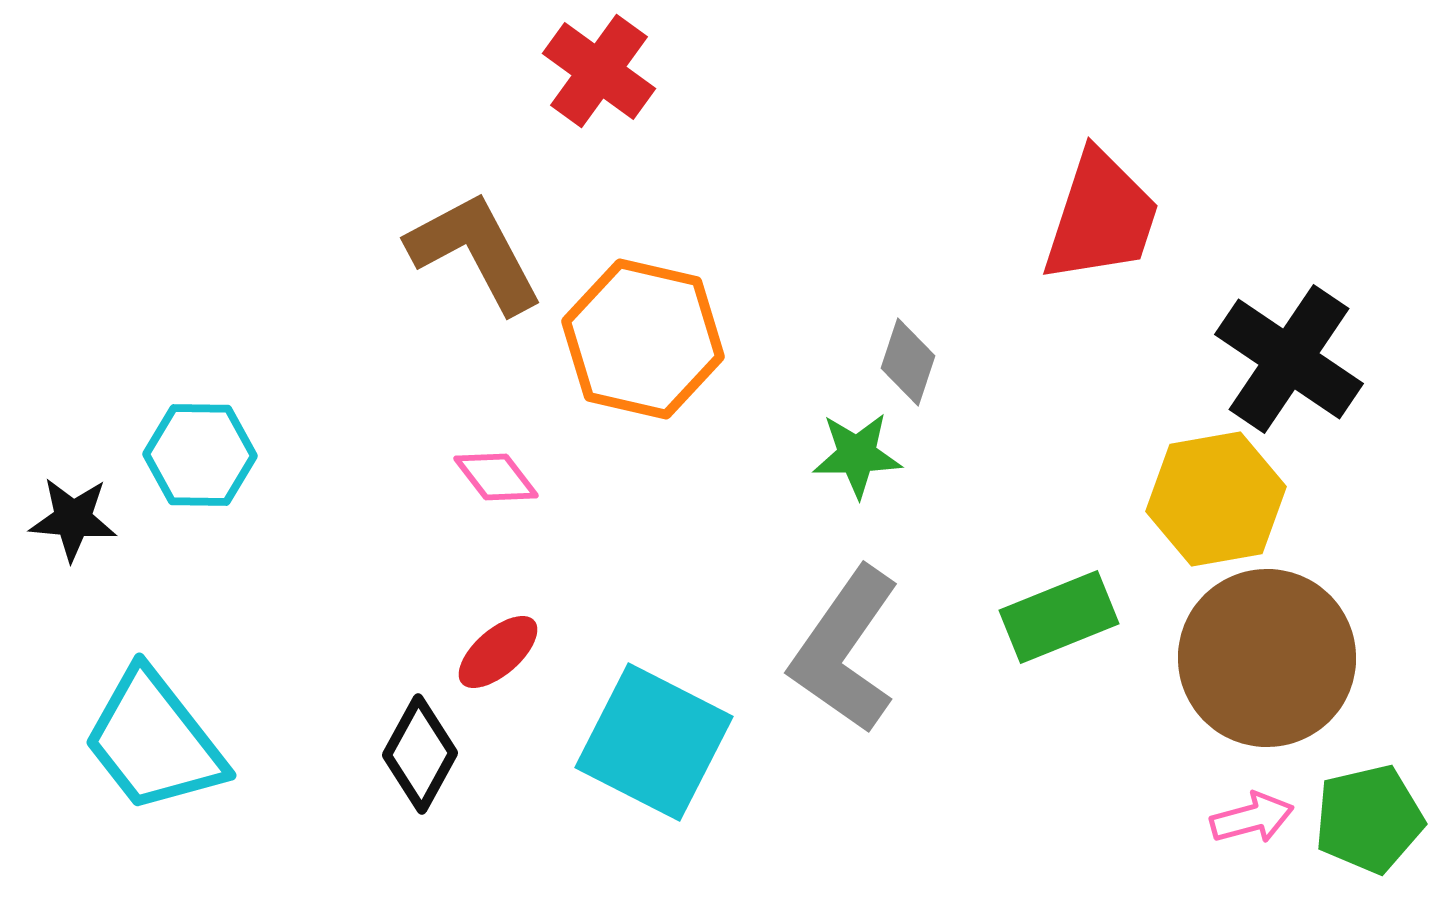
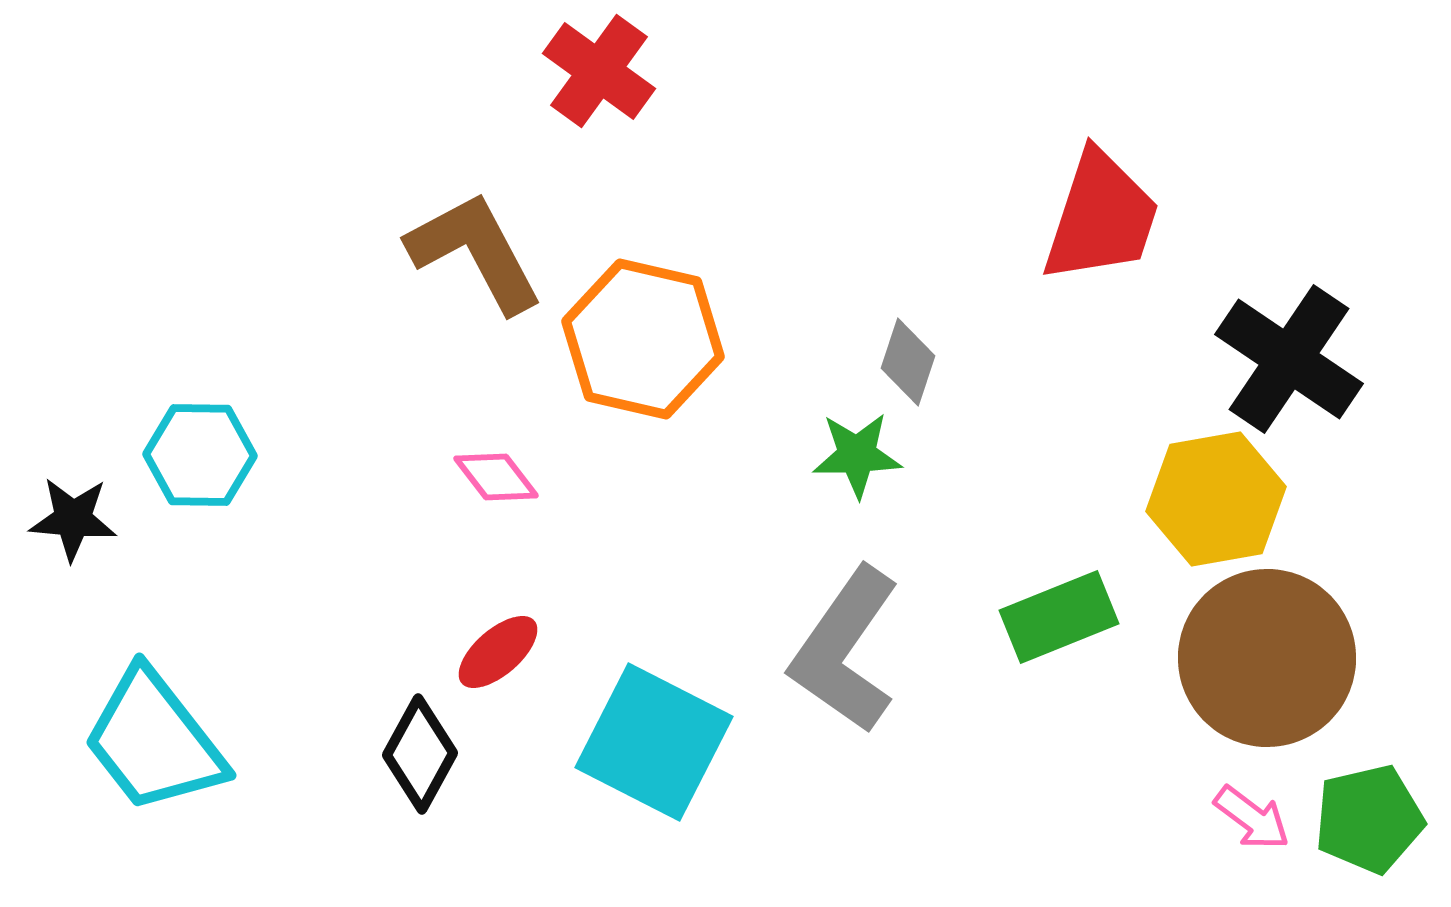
pink arrow: rotated 52 degrees clockwise
